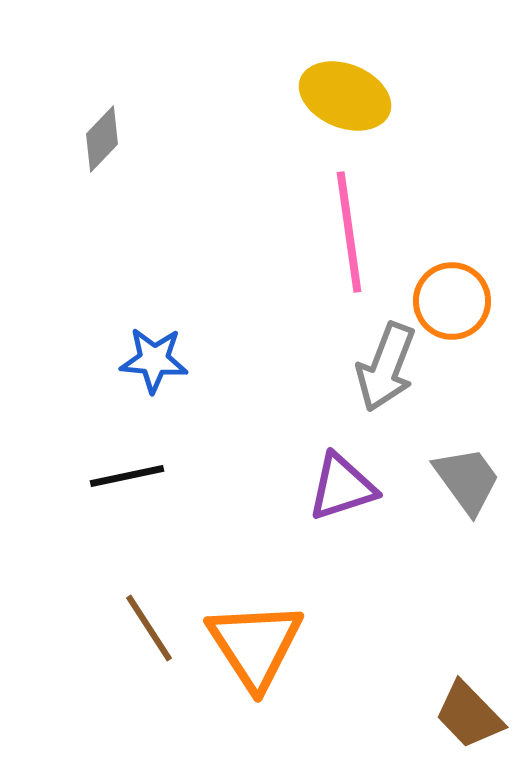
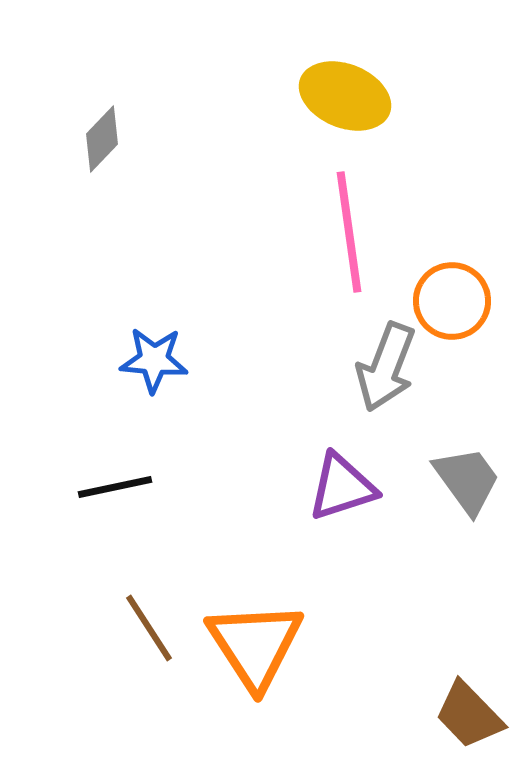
black line: moved 12 px left, 11 px down
